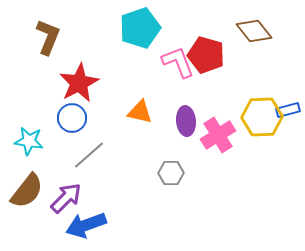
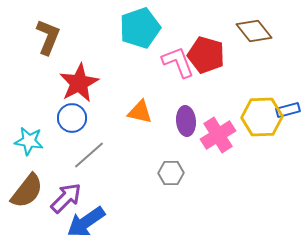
blue arrow: moved 3 px up; rotated 15 degrees counterclockwise
